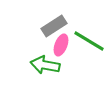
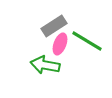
green line: moved 2 px left
pink ellipse: moved 1 px left, 1 px up
